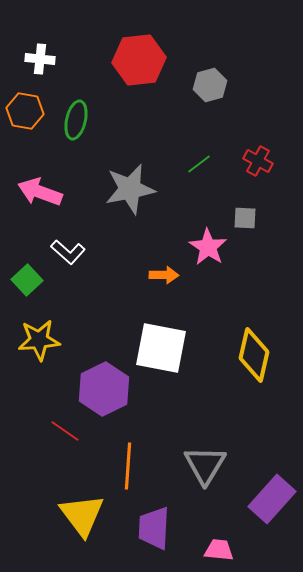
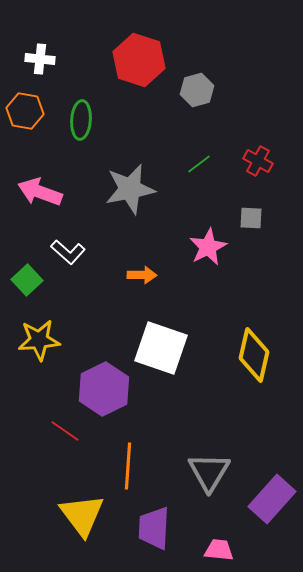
red hexagon: rotated 24 degrees clockwise
gray hexagon: moved 13 px left, 5 px down
green ellipse: moved 5 px right; rotated 9 degrees counterclockwise
gray square: moved 6 px right
pink star: rotated 12 degrees clockwise
orange arrow: moved 22 px left
white square: rotated 8 degrees clockwise
gray triangle: moved 4 px right, 7 px down
